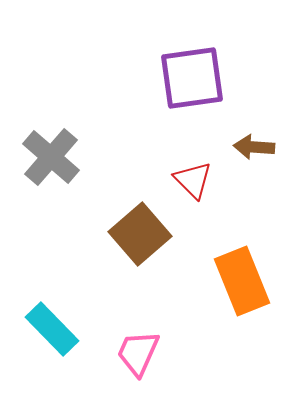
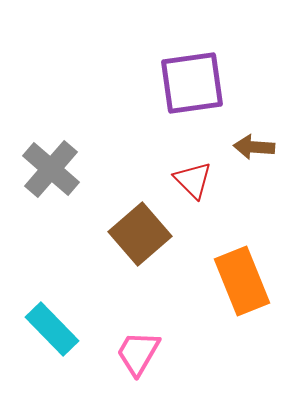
purple square: moved 5 px down
gray cross: moved 12 px down
pink trapezoid: rotated 6 degrees clockwise
